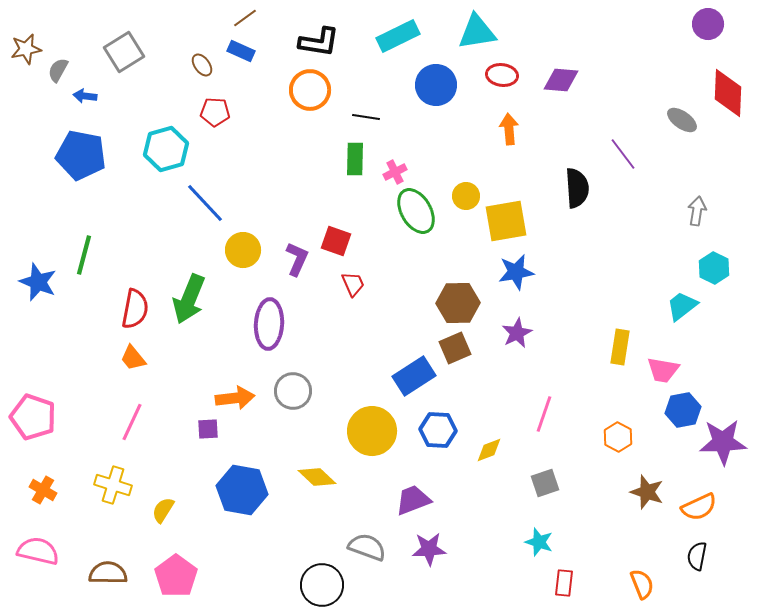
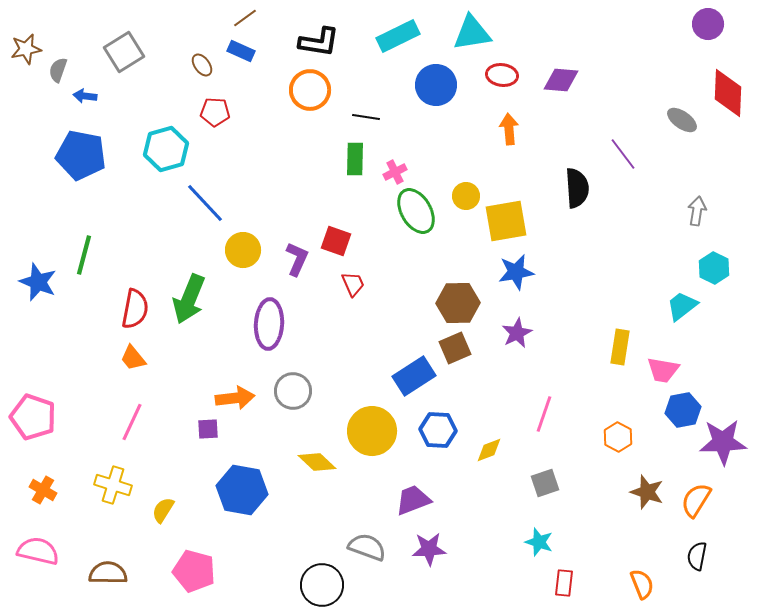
cyan triangle at (477, 32): moved 5 px left, 1 px down
gray semicircle at (58, 70): rotated 10 degrees counterclockwise
yellow diamond at (317, 477): moved 15 px up
orange semicircle at (699, 507): moved 3 px left, 7 px up; rotated 147 degrees clockwise
pink pentagon at (176, 576): moved 18 px right, 5 px up; rotated 21 degrees counterclockwise
